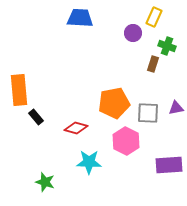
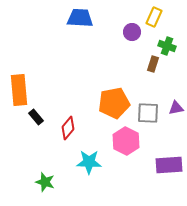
purple circle: moved 1 px left, 1 px up
red diamond: moved 8 px left; rotated 65 degrees counterclockwise
